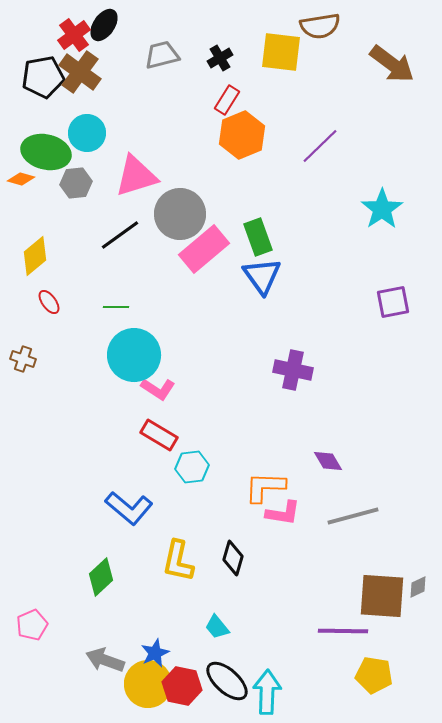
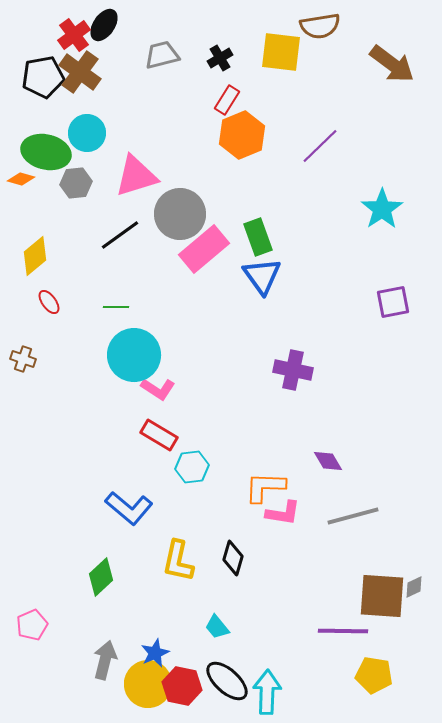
gray diamond at (418, 587): moved 4 px left
gray arrow at (105, 660): rotated 84 degrees clockwise
